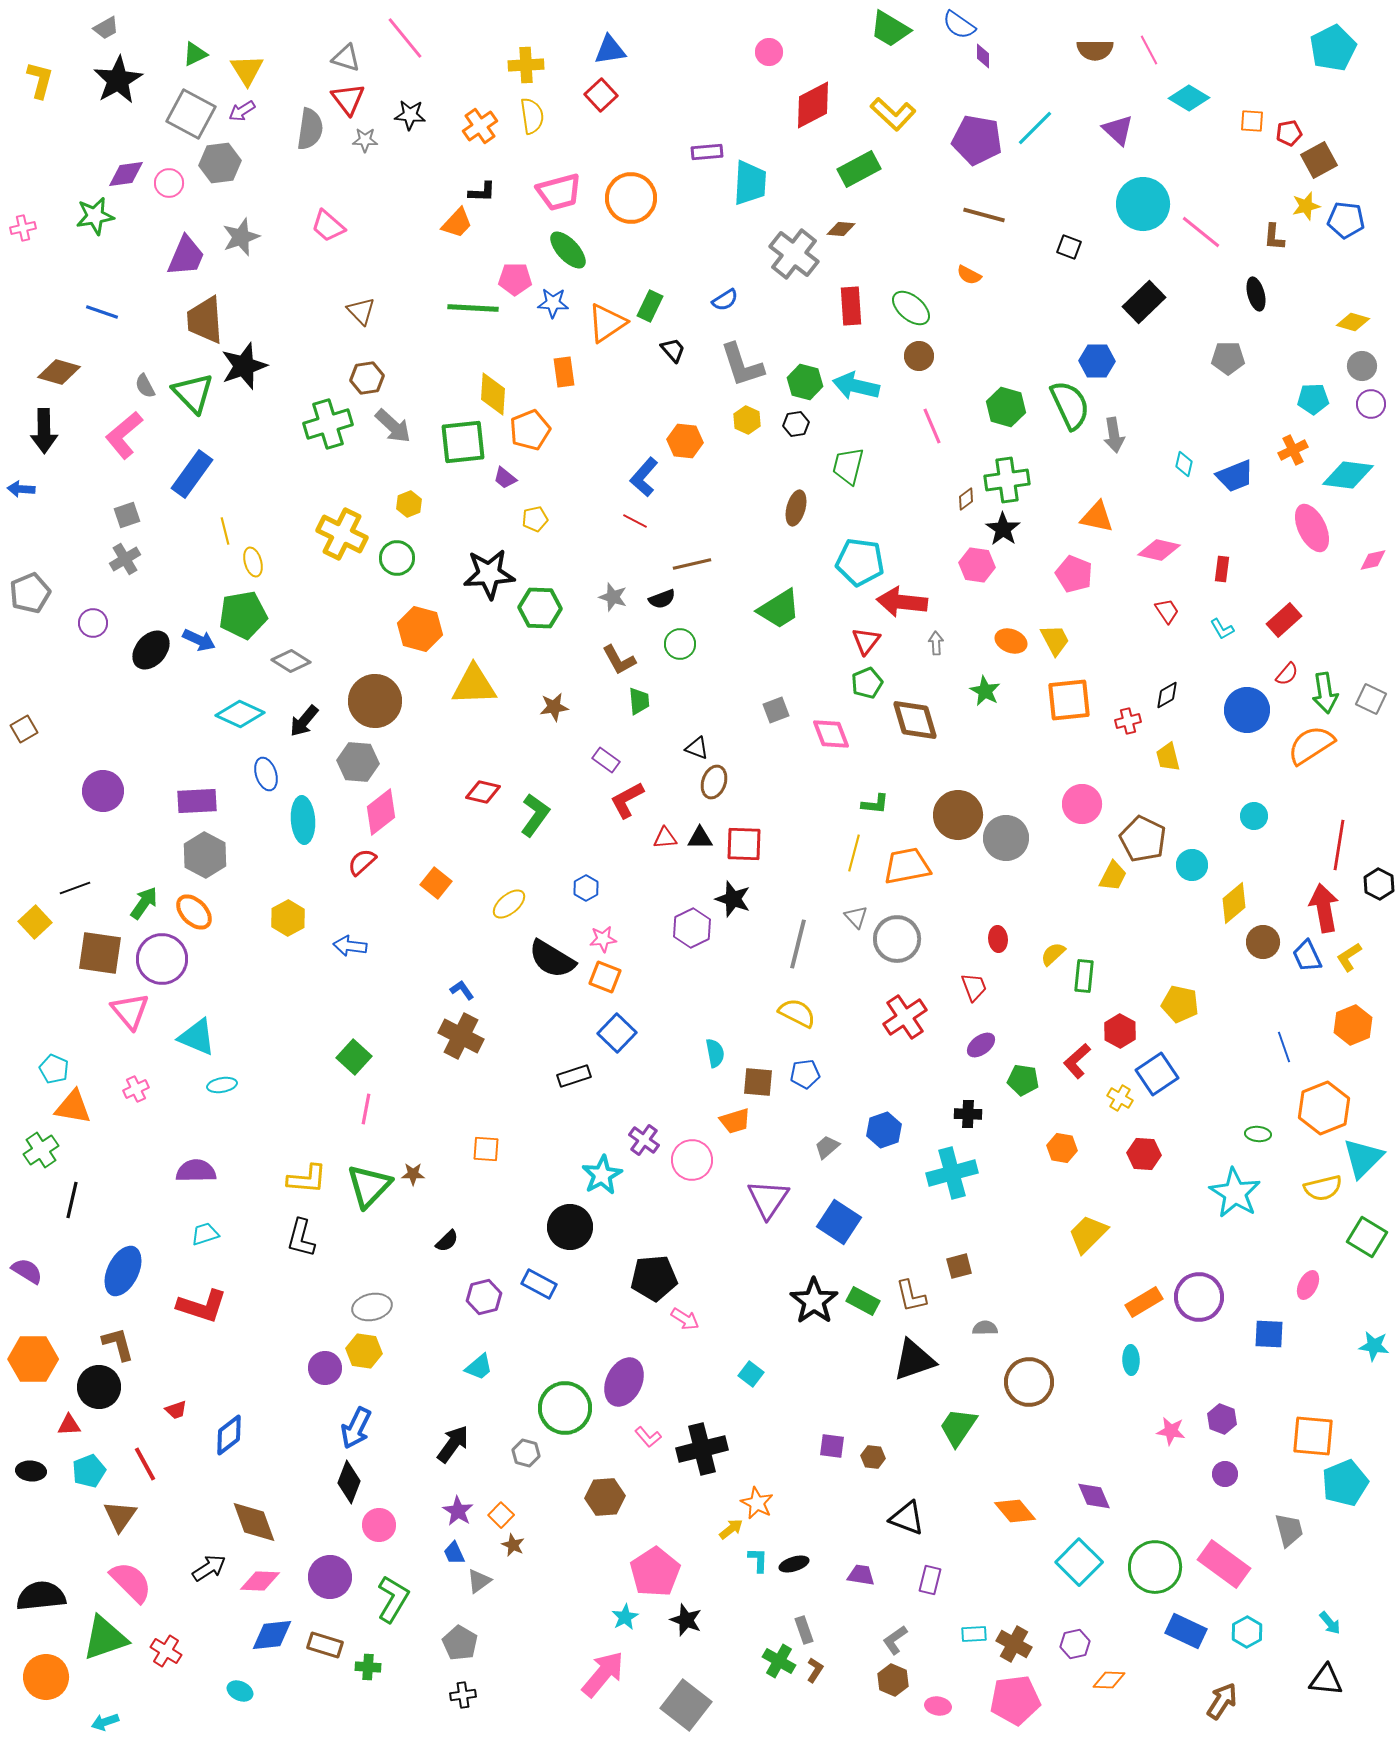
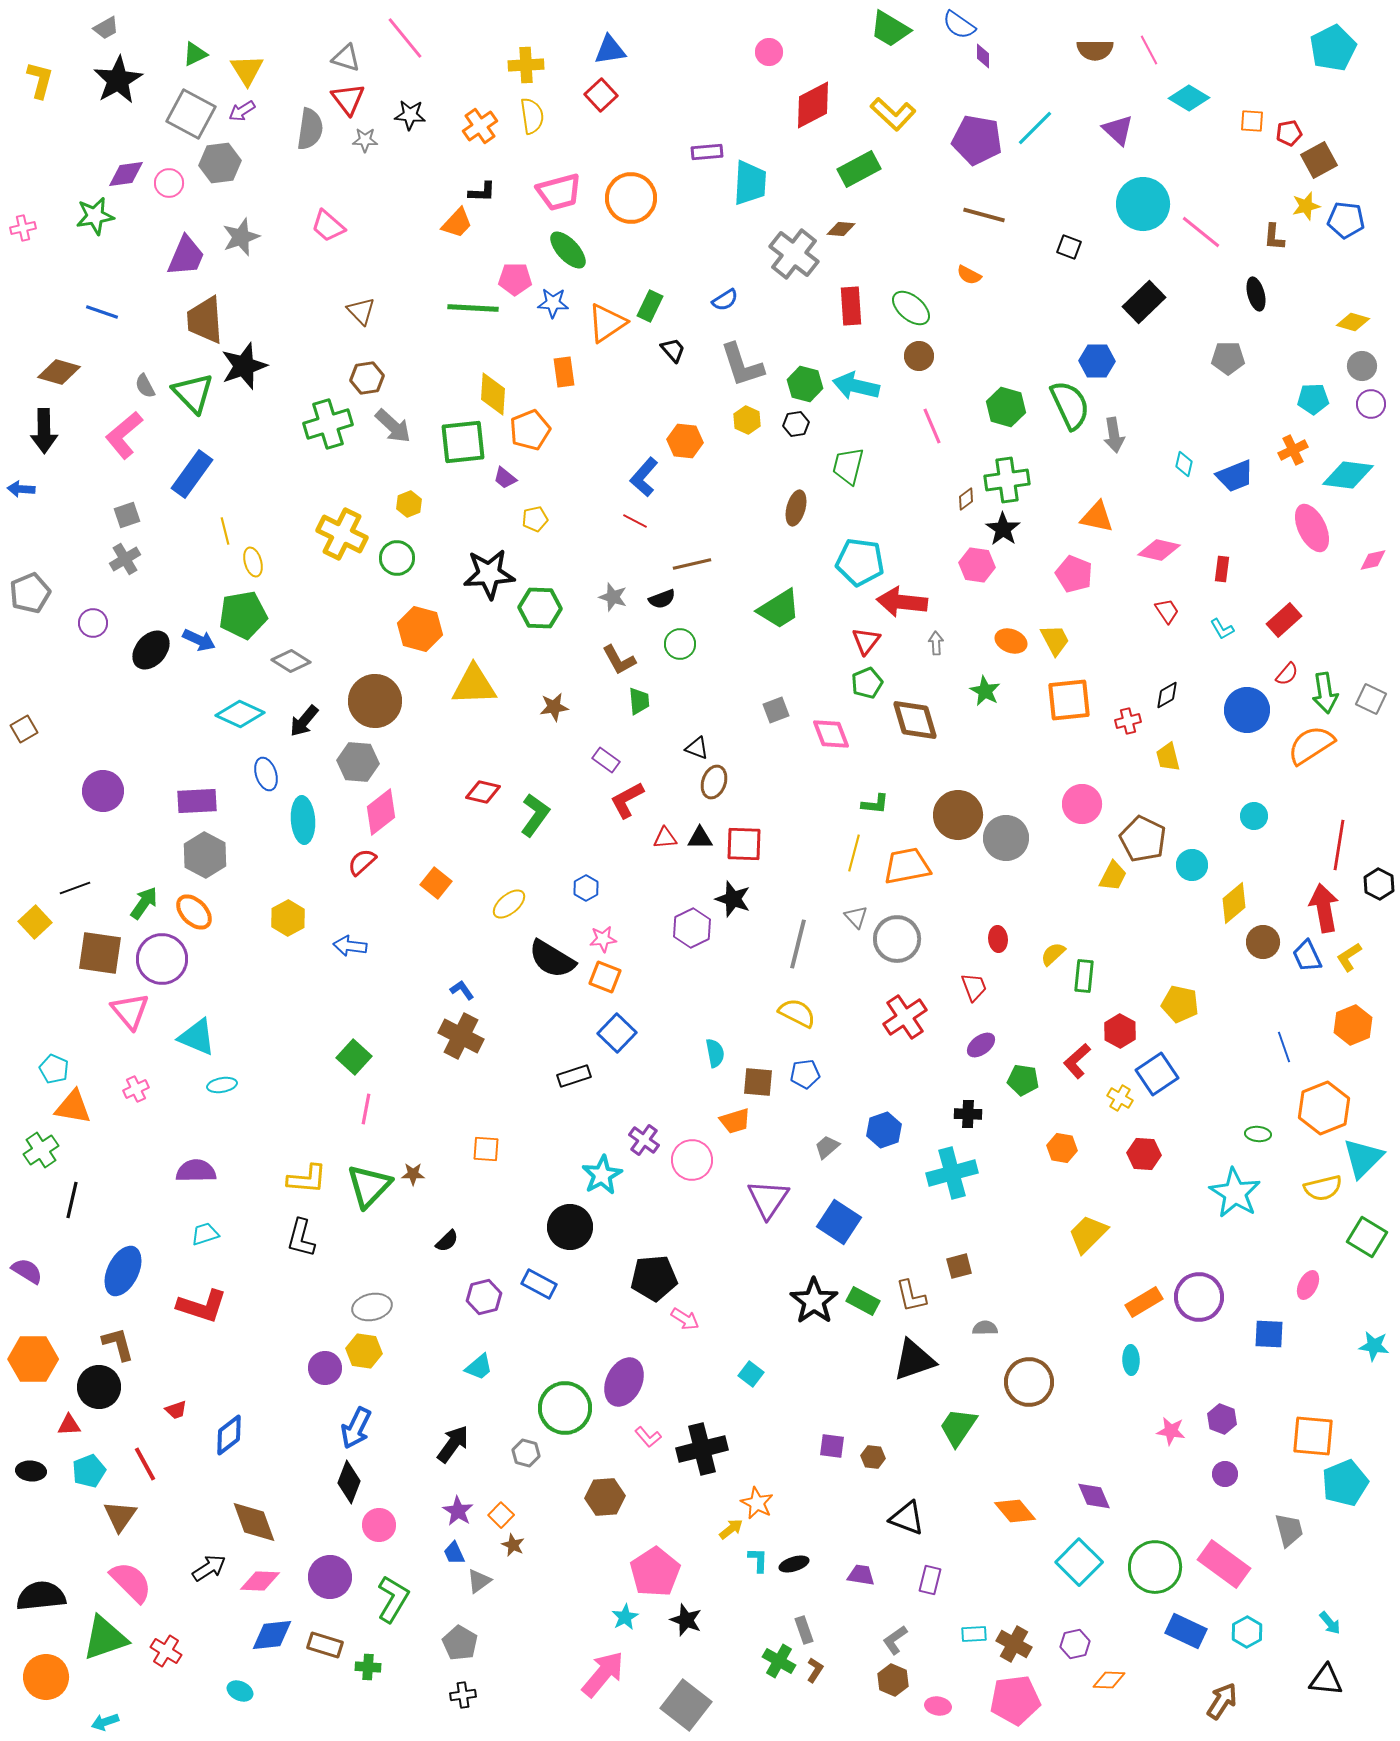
green hexagon at (805, 382): moved 2 px down
